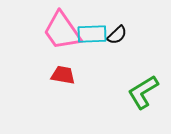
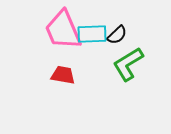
pink trapezoid: moved 1 px right, 1 px up; rotated 12 degrees clockwise
green L-shape: moved 15 px left, 28 px up
